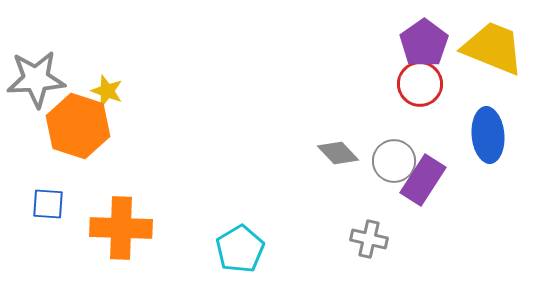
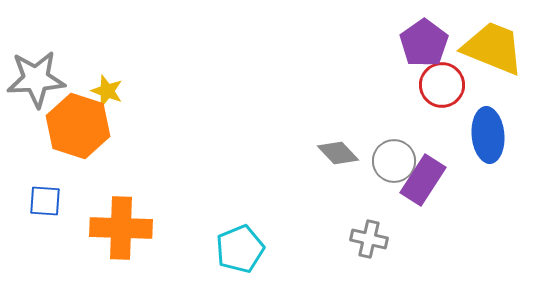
red circle: moved 22 px right, 1 px down
blue square: moved 3 px left, 3 px up
cyan pentagon: rotated 9 degrees clockwise
